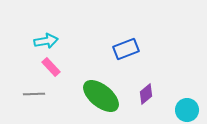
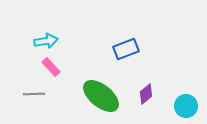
cyan circle: moved 1 px left, 4 px up
